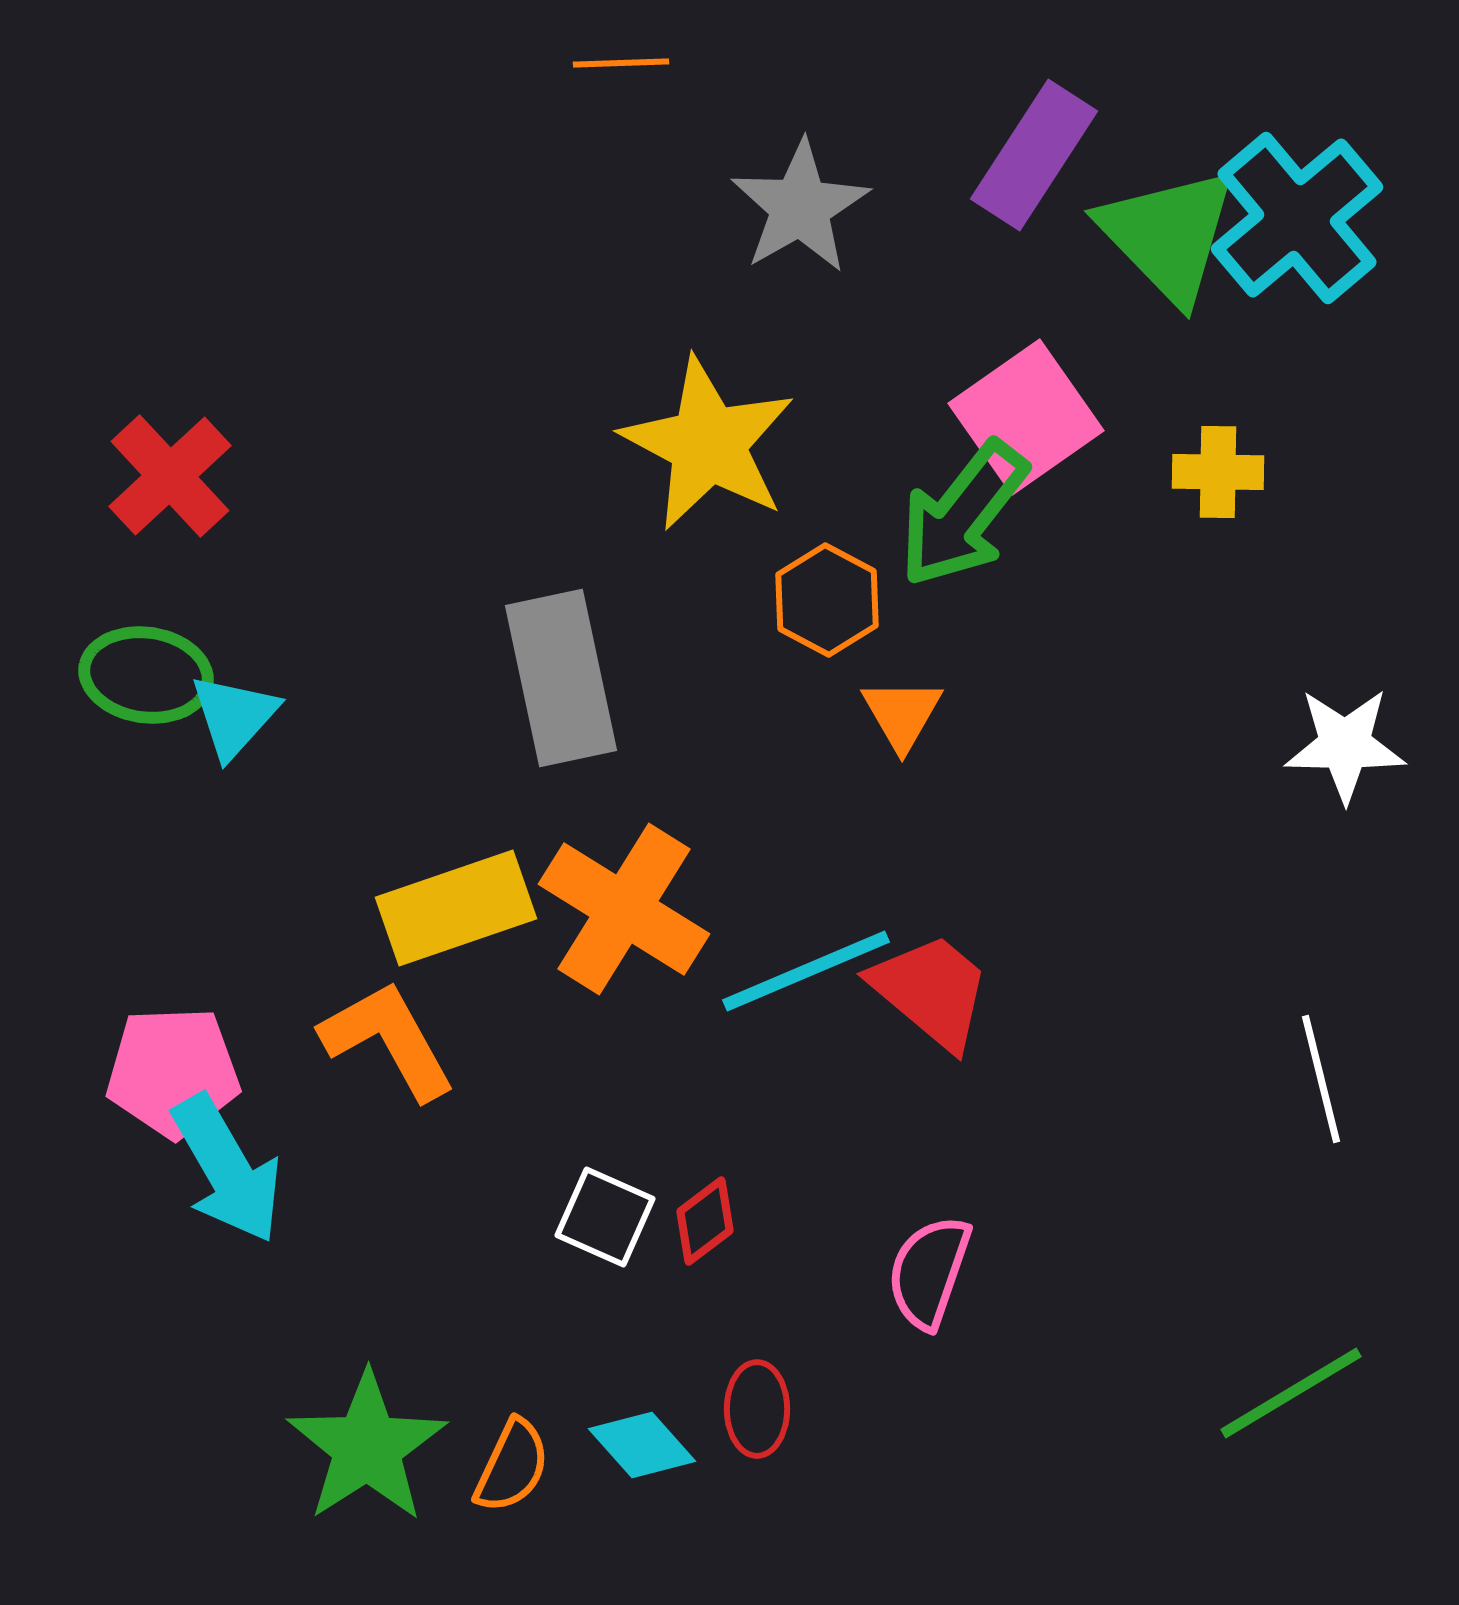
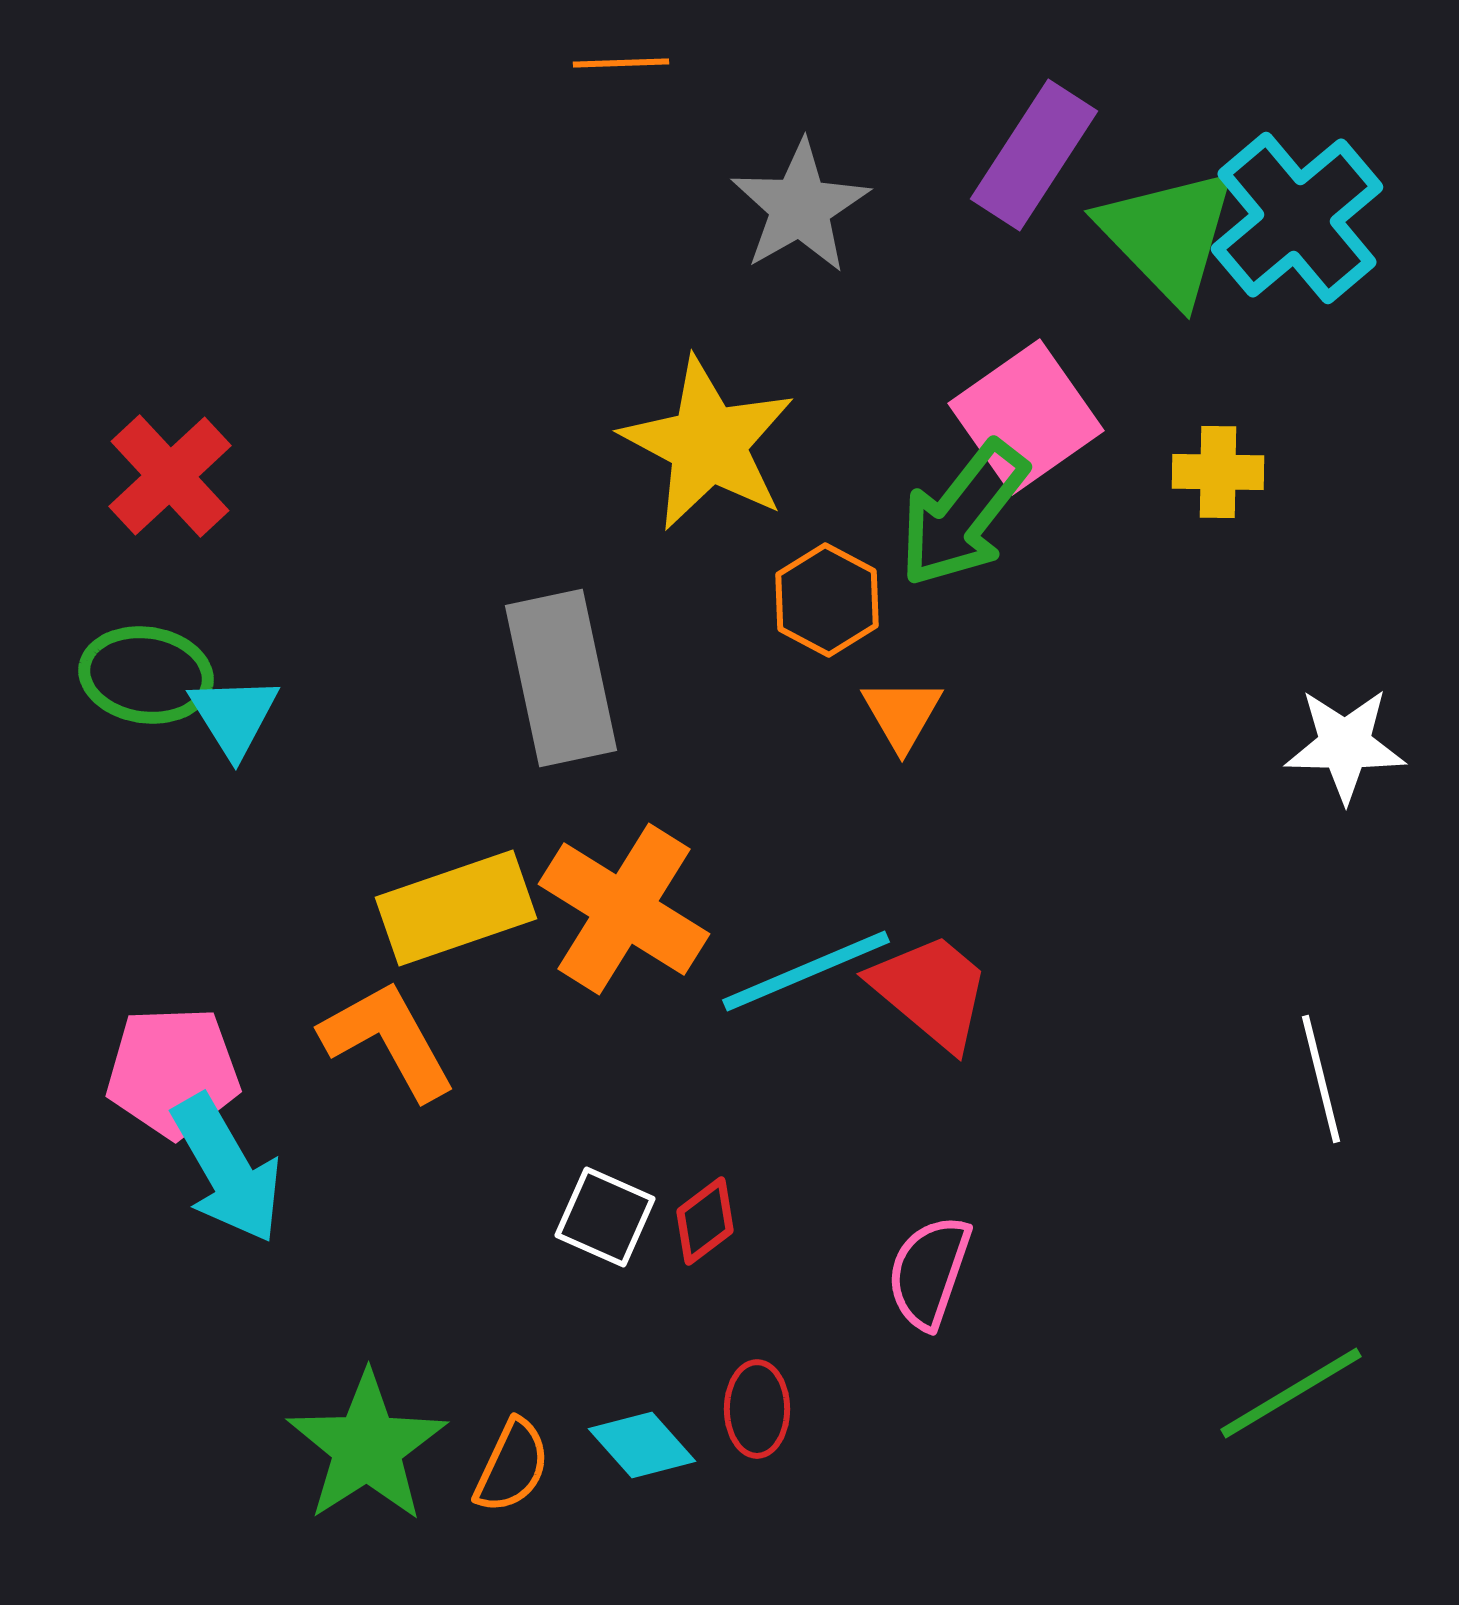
cyan triangle: rotated 14 degrees counterclockwise
